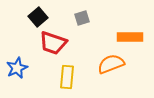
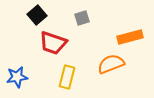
black square: moved 1 px left, 2 px up
orange rectangle: rotated 15 degrees counterclockwise
blue star: moved 9 px down; rotated 15 degrees clockwise
yellow rectangle: rotated 10 degrees clockwise
